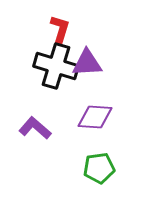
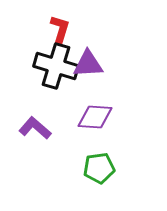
purple triangle: moved 1 px right, 1 px down
